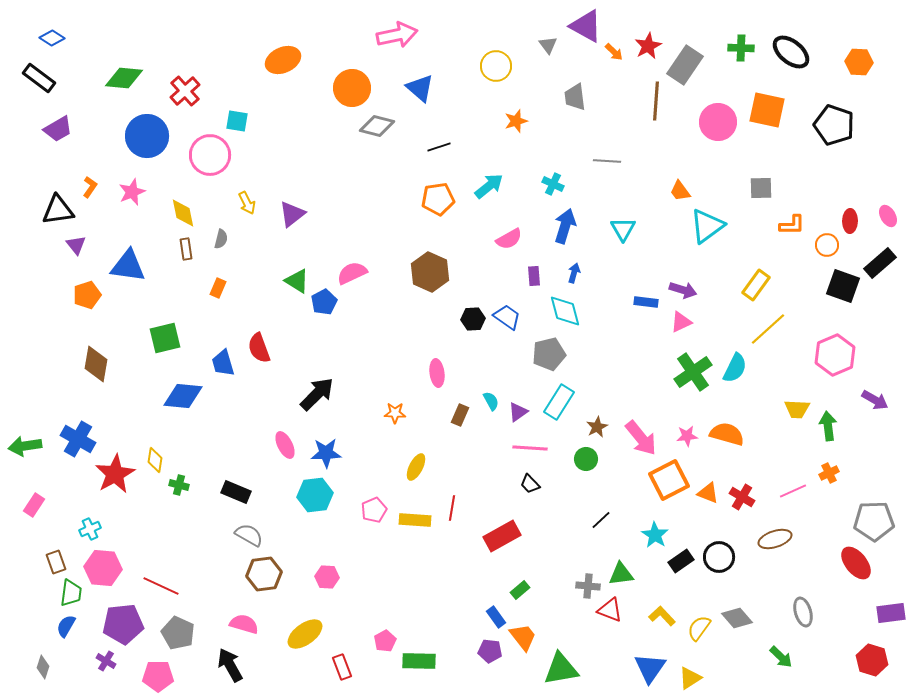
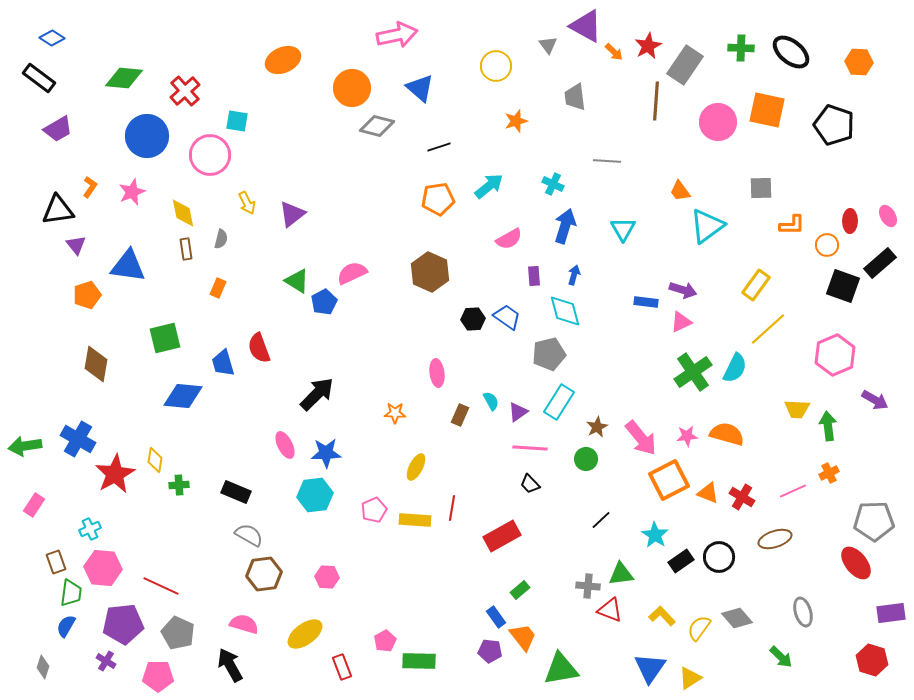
blue arrow at (574, 273): moved 2 px down
green cross at (179, 485): rotated 18 degrees counterclockwise
